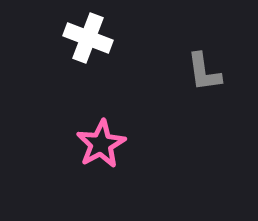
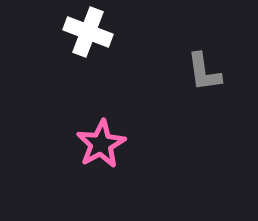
white cross: moved 6 px up
